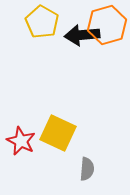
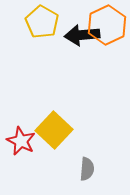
orange hexagon: rotated 9 degrees counterclockwise
yellow square: moved 4 px left, 3 px up; rotated 18 degrees clockwise
